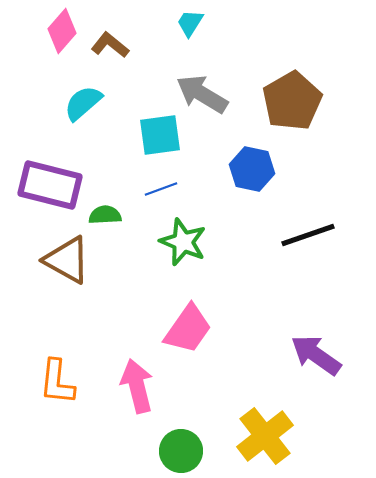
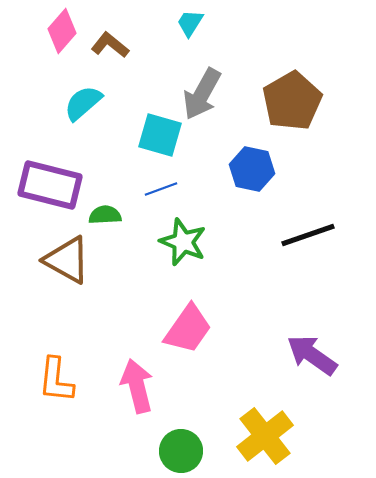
gray arrow: rotated 92 degrees counterclockwise
cyan square: rotated 24 degrees clockwise
purple arrow: moved 4 px left
orange L-shape: moved 1 px left, 2 px up
